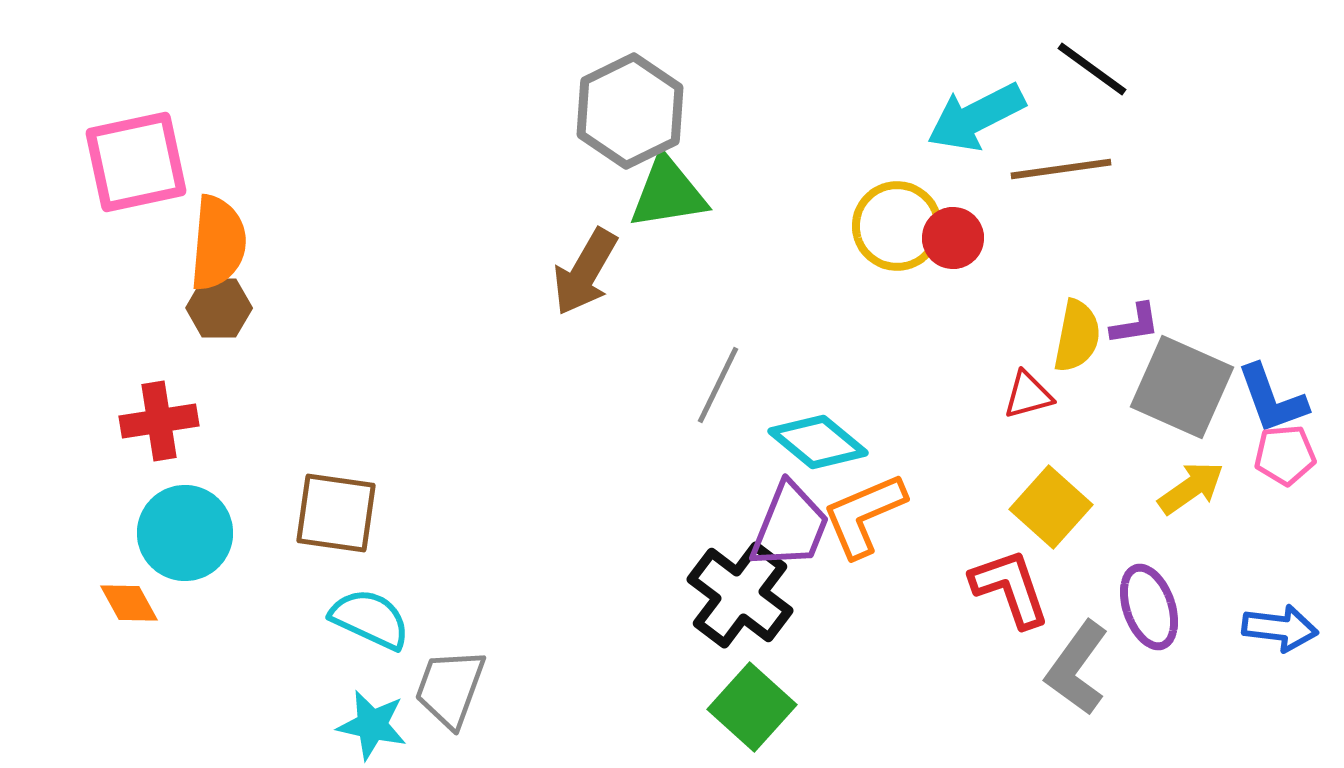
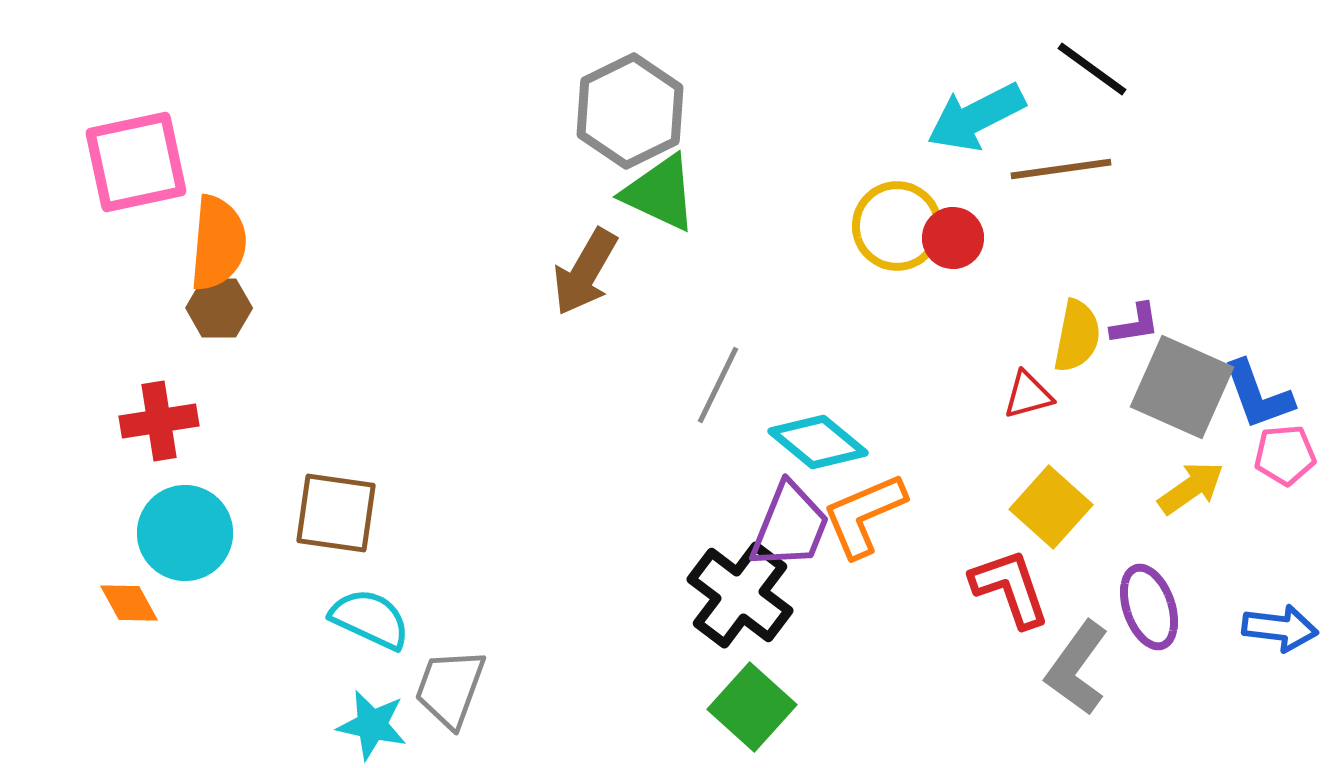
green triangle: moved 8 px left; rotated 34 degrees clockwise
blue L-shape: moved 14 px left, 4 px up
